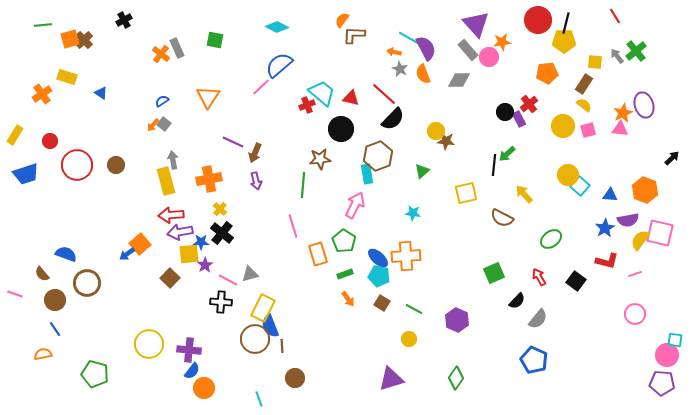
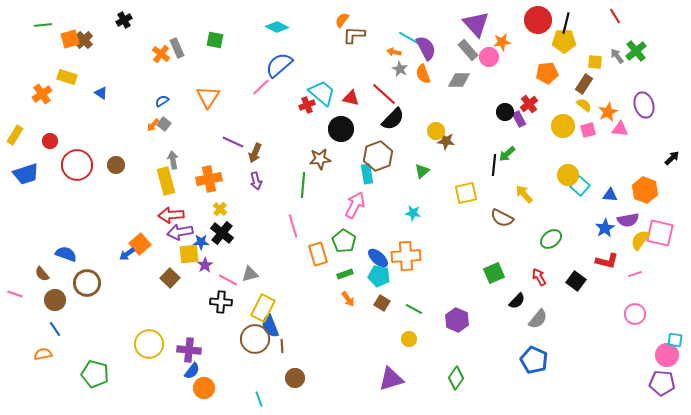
orange star at (623, 113): moved 15 px left, 1 px up
